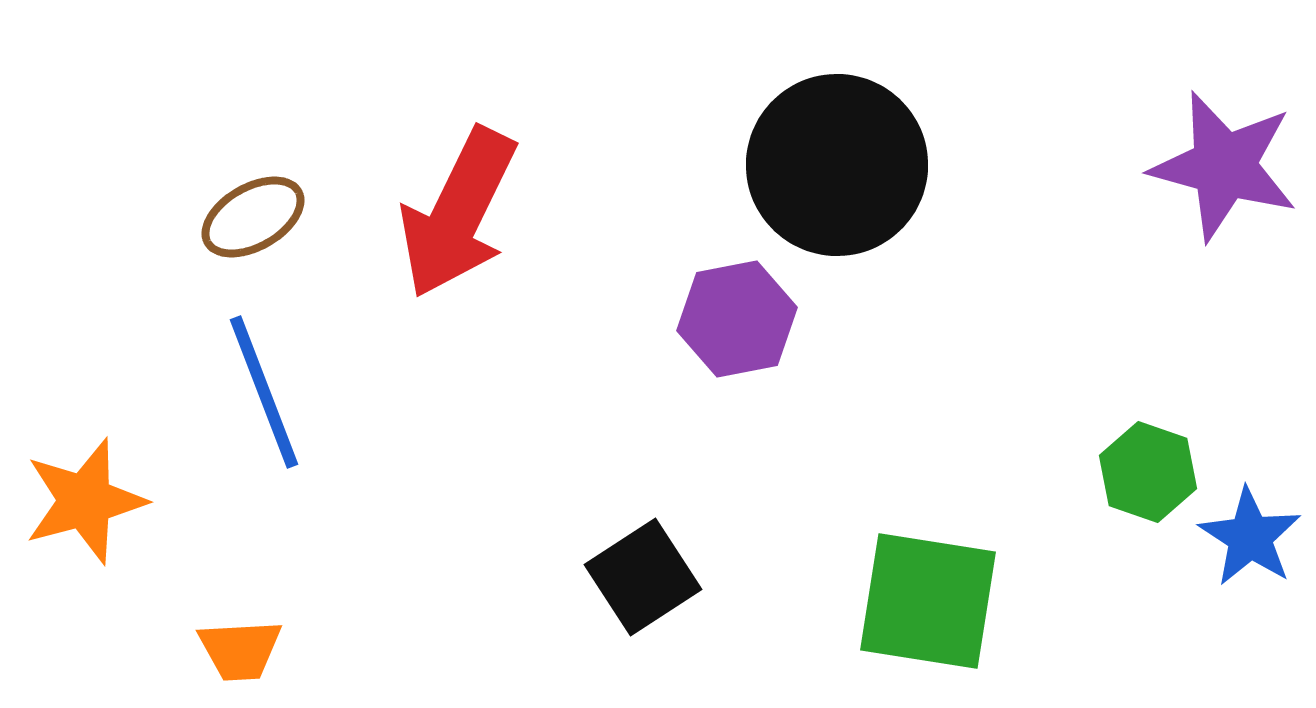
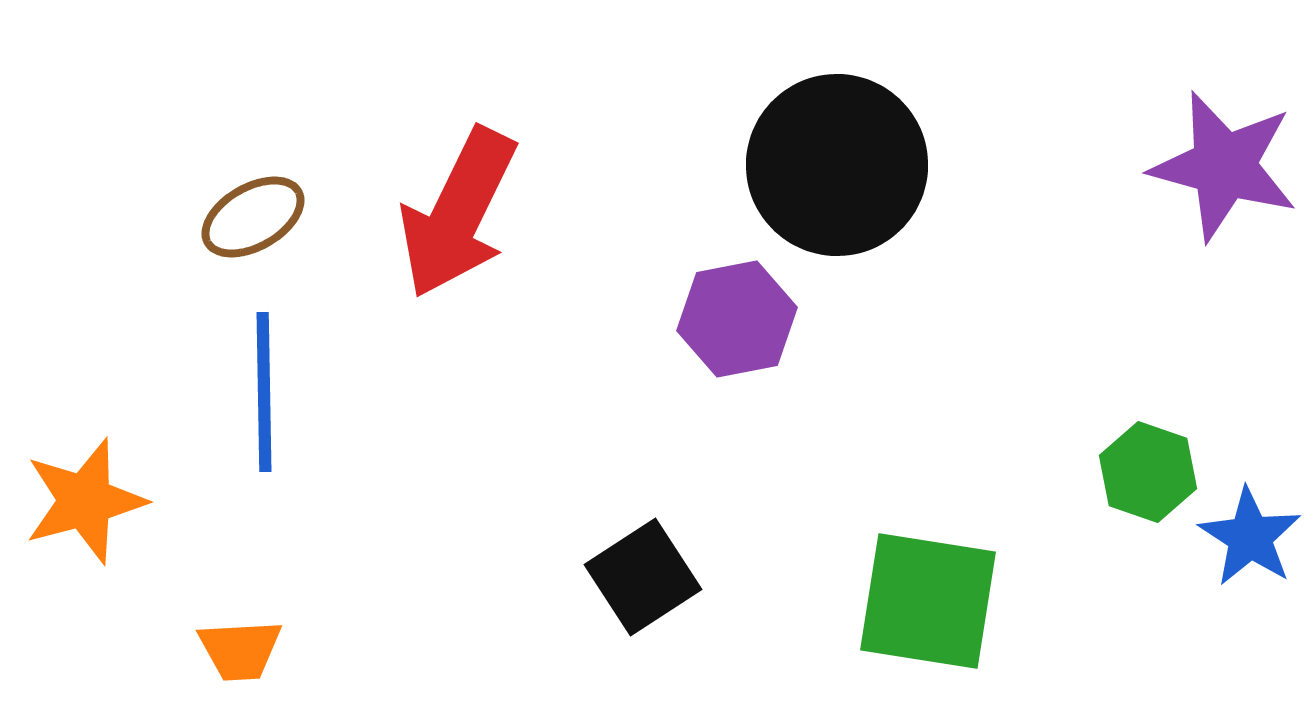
blue line: rotated 20 degrees clockwise
